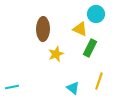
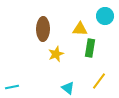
cyan circle: moved 9 px right, 2 px down
yellow triangle: rotated 21 degrees counterclockwise
green rectangle: rotated 18 degrees counterclockwise
yellow line: rotated 18 degrees clockwise
cyan triangle: moved 5 px left
